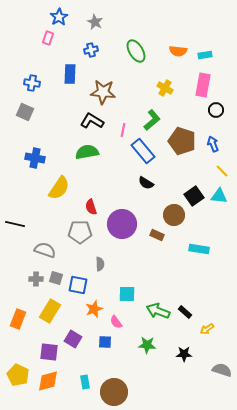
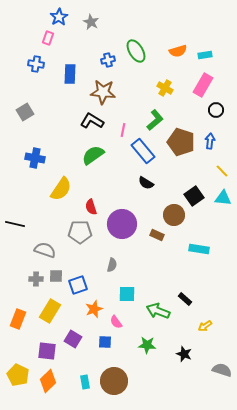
gray star at (95, 22): moved 4 px left
blue cross at (91, 50): moved 17 px right, 10 px down
orange semicircle at (178, 51): rotated 24 degrees counterclockwise
blue cross at (32, 83): moved 4 px right, 19 px up
pink rectangle at (203, 85): rotated 20 degrees clockwise
gray square at (25, 112): rotated 36 degrees clockwise
green L-shape at (152, 120): moved 3 px right
brown pentagon at (182, 141): moved 1 px left, 1 px down
blue arrow at (213, 144): moved 3 px left, 3 px up; rotated 28 degrees clockwise
green semicircle at (87, 152): moved 6 px right, 3 px down; rotated 25 degrees counterclockwise
yellow semicircle at (59, 188): moved 2 px right, 1 px down
cyan triangle at (219, 196): moved 4 px right, 2 px down
gray semicircle at (100, 264): moved 12 px right, 1 px down; rotated 16 degrees clockwise
gray square at (56, 278): moved 2 px up; rotated 16 degrees counterclockwise
blue square at (78, 285): rotated 30 degrees counterclockwise
black rectangle at (185, 312): moved 13 px up
yellow arrow at (207, 329): moved 2 px left, 3 px up
purple square at (49, 352): moved 2 px left, 1 px up
black star at (184, 354): rotated 21 degrees clockwise
orange diamond at (48, 381): rotated 30 degrees counterclockwise
brown circle at (114, 392): moved 11 px up
